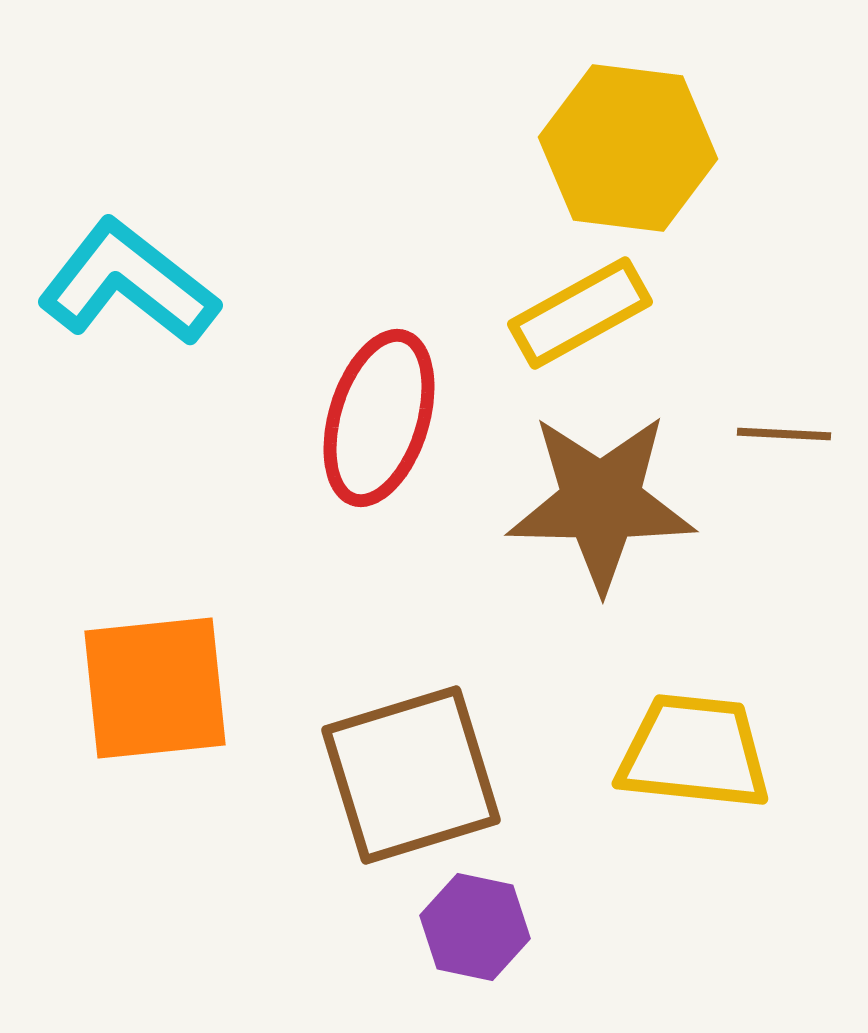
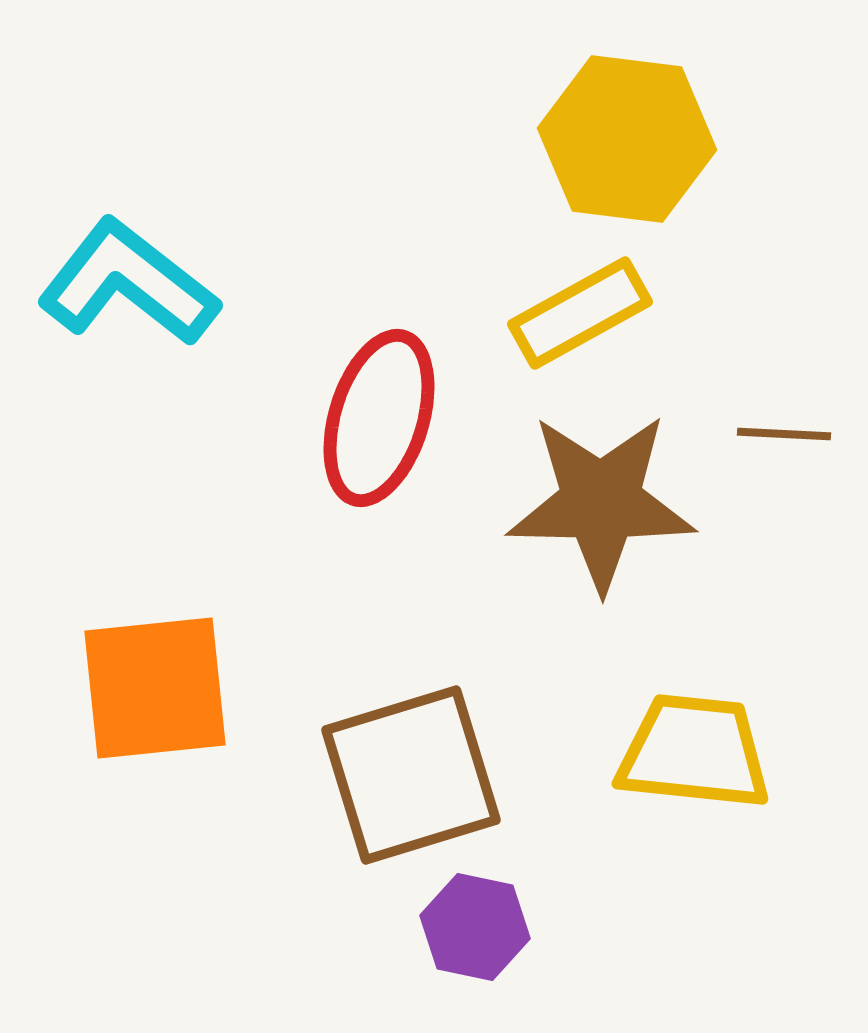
yellow hexagon: moved 1 px left, 9 px up
